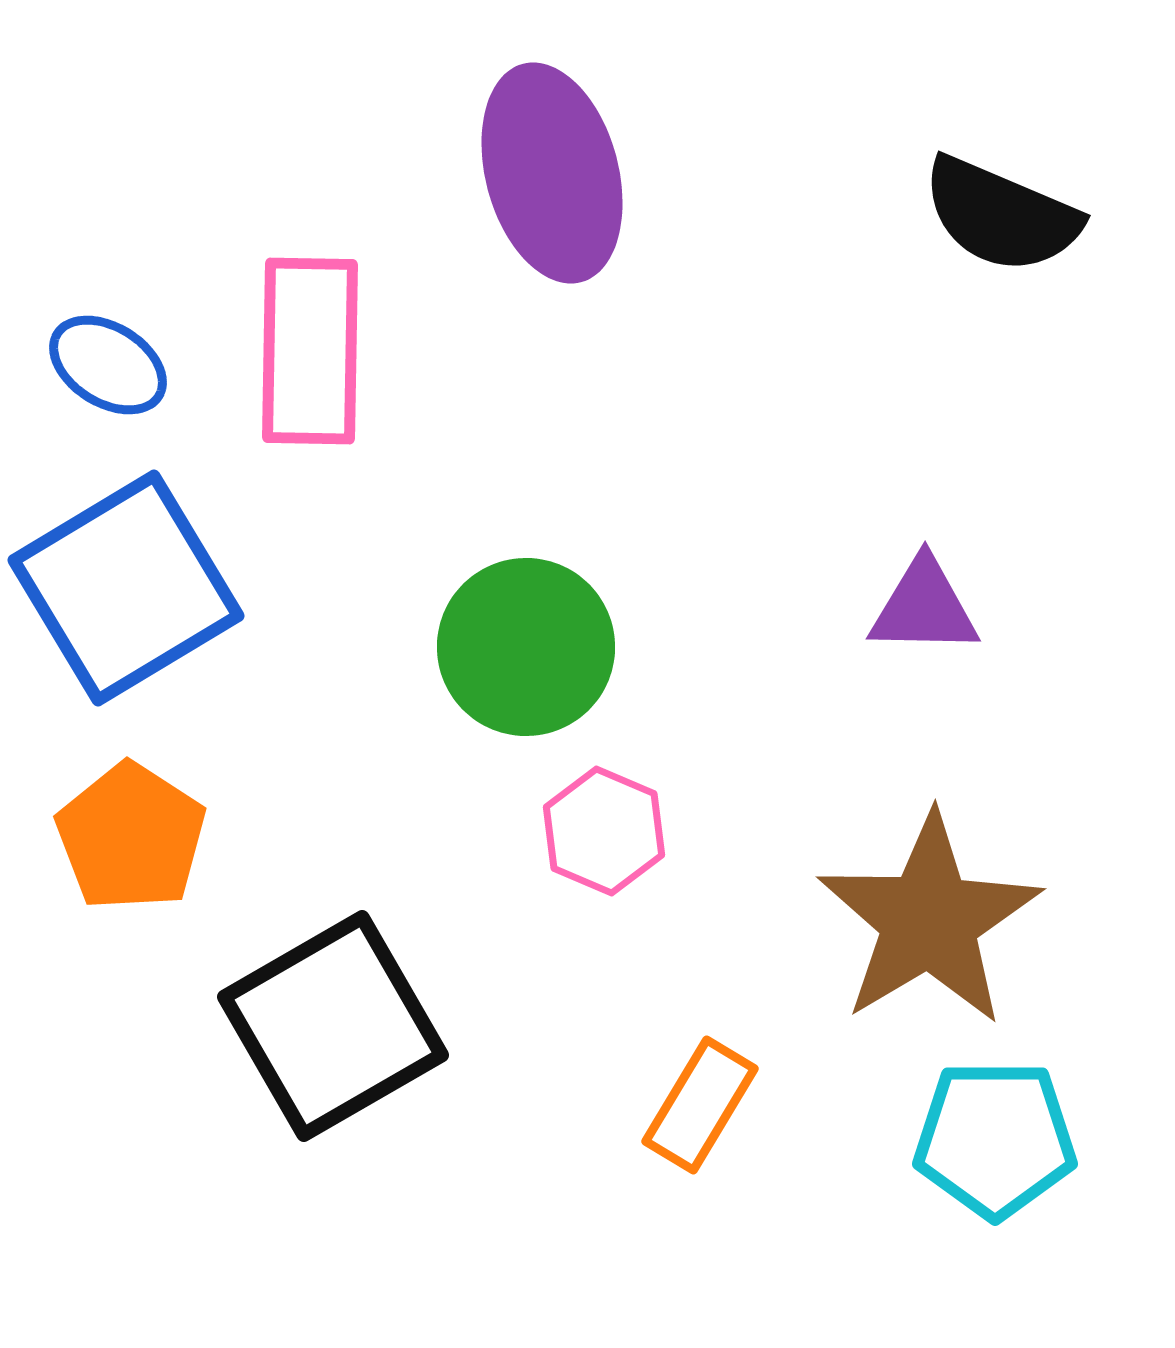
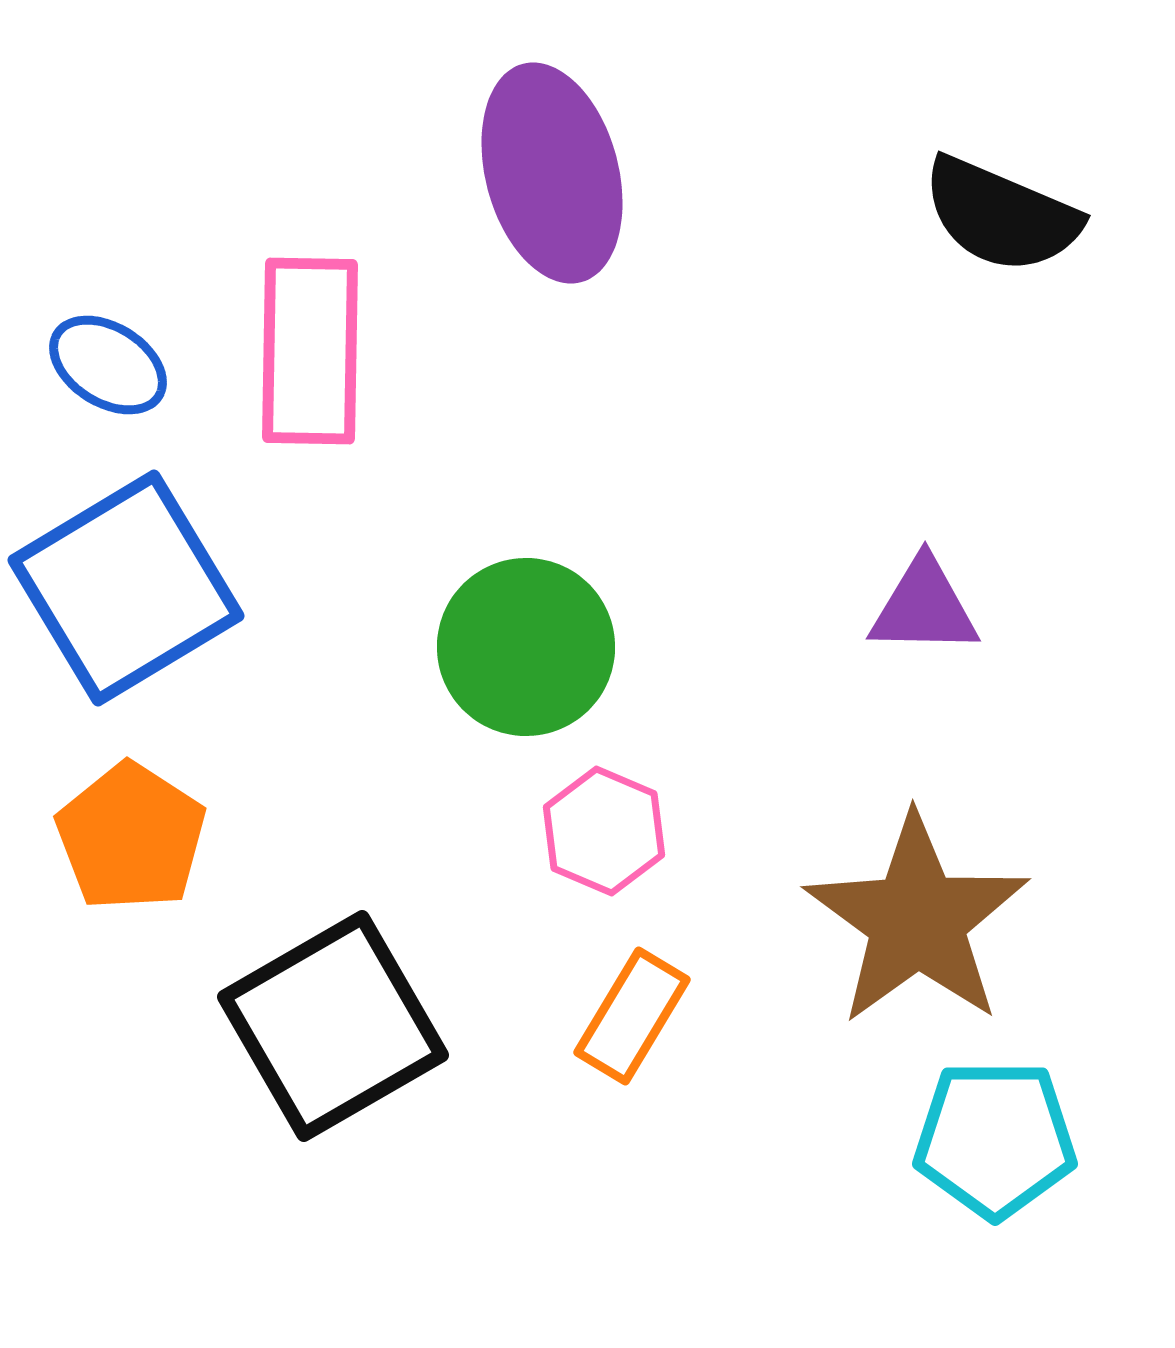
brown star: moved 12 px left; rotated 5 degrees counterclockwise
orange rectangle: moved 68 px left, 89 px up
